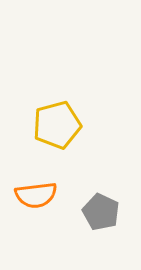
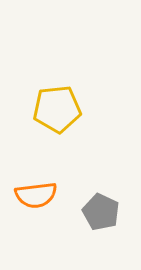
yellow pentagon: moved 16 px up; rotated 9 degrees clockwise
